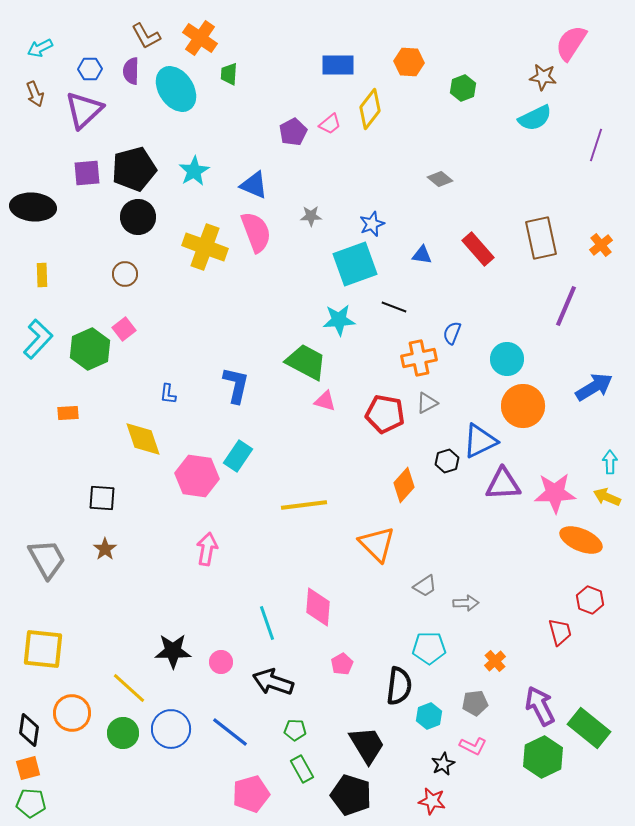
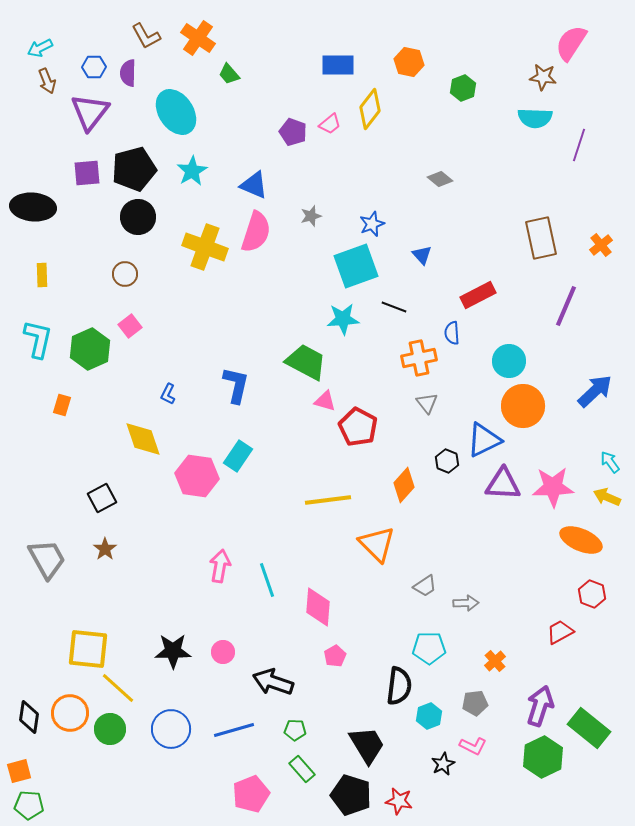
orange cross at (200, 38): moved 2 px left
orange hexagon at (409, 62): rotated 8 degrees clockwise
blue hexagon at (90, 69): moved 4 px right, 2 px up
purple semicircle at (131, 71): moved 3 px left, 2 px down
green trapezoid at (229, 74): rotated 45 degrees counterclockwise
cyan ellipse at (176, 89): moved 23 px down
brown arrow at (35, 94): moved 12 px right, 13 px up
purple triangle at (84, 110): moved 6 px right, 2 px down; rotated 9 degrees counterclockwise
cyan semicircle at (535, 118): rotated 28 degrees clockwise
purple pentagon at (293, 132): rotated 24 degrees counterclockwise
purple line at (596, 145): moved 17 px left
cyan star at (194, 171): moved 2 px left
gray star at (311, 216): rotated 15 degrees counterclockwise
pink semicircle at (256, 232): rotated 39 degrees clockwise
red rectangle at (478, 249): moved 46 px down; rotated 76 degrees counterclockwise
blue triangle at (422, 255): rotated 40 degrees clockwise
cyan square at (355, 264): moved 1 px right, 2 px down
cyan star at (339, 320): moved 4 px right, 1 px up
pink square at (124, 329): moved 6 px right, 3 px up
blue semicircle at (452, 333): rotated 25 degrees counterclockwise
cyan L-shape at (38, 339): rotated 30 degrees counterclockwise
cyan circle at (507, 359): moved 2 px right, 2 px down
blue arrow at (594, 387): moved 1 px right, 4 px down; rotated 12 degrees counterclockwise
blue L-shape at (168, 394): rotated 20 degrees clockwise
gray triangle at (427, 403): rotated 40 degrees counterclockwise
orange rectangle at (68, 413): moved 6 px left, 8 px up; rotated 70 degrees counterclockwise
red pentagon at (385, 414): moved 27 px left, 13 px down; rotated 18 degrees clockwise
blue triangle at (480, 441): moved 4 px right, 1 px up
black hexagon at (447, 461): rotated 20 degrees counterclockwise
cyan arrow at (610, 462): rotated 35 degrees counterclockwise
purple triangle at (503, 484): rotated 6 degrees clockwise
pink star at (555, 493): moved 2 px left, 6 px up
black square at (102, 498): rotated 32 degrees counterclockwise
yellow line at (304, 505): moved 24 px right, 5 px up
pink arrow at (207, 549): moved 13 px right, 17 px down
red hexagon at (590, 600): moved 2 px right, 6 px up
cyan line at (267, 623): moved 43 px up
red trapezoid at (560, 632): rotated 104 degrees counterclockwise
yellow square at (43, 649): moved 45 px right
pink circle at (221, 662): moved 2 px right, 10 px up
pink pentagon at (342, 664): moved 7 px left, 8 px up
yellow line at (129, 688): moved 11 px left
purple arrow at (540, 706): rotated 45 degrees clockwise
orange circle at (72, 713): moved 2 px left
black diamond at (29, 730): moved 13 px up
blue line at (230, 732): moved 4 px right, 2 px up; rotated 54 degrees counterclockwise
green circle at (123, 733): moved 13 px left, 4 px up
orange square at (28, 768): moved 9 px left, 3 px down
green rectangle at (302, 769): rotated 12 degrees counterclockwise
pink pentagon at (251, 794): rotated 6 degrees counterclockwise
red star at (432, 801): moved 33 px left
green pentagon at (31, 803): moved 2 px left, 2 px down
